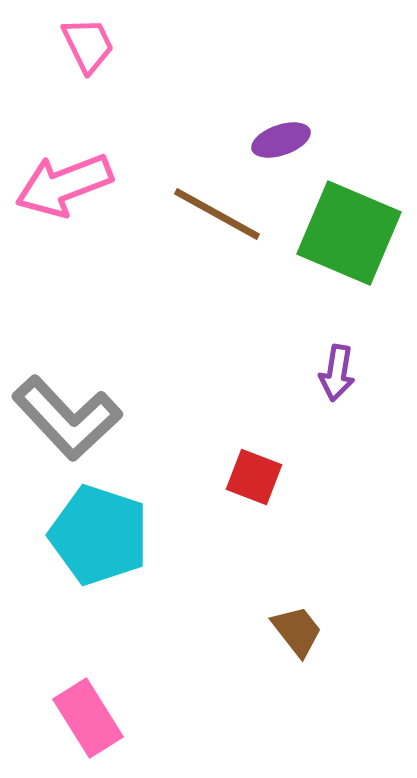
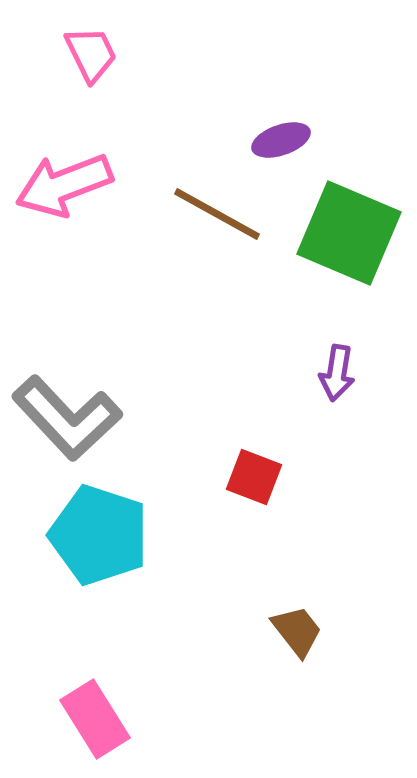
pink trapezoid: moved 3 px right, 9 px down
pink rectangle: moved 7 px right, 1 px down
